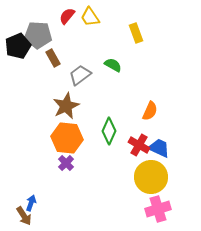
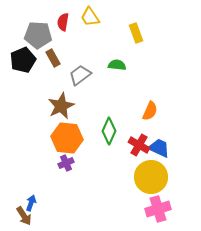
red semicircle: moved 4 px left, 6 px down; rotated 30 degrees counterclockwise
black pentagon: moved 5 px right, 14 px down
green semicircle: moved 4 px right; rotated 24 degrees counterclockwise
brown star: moved 5 px left
purple cross: rotated 21 degrees clockwise
